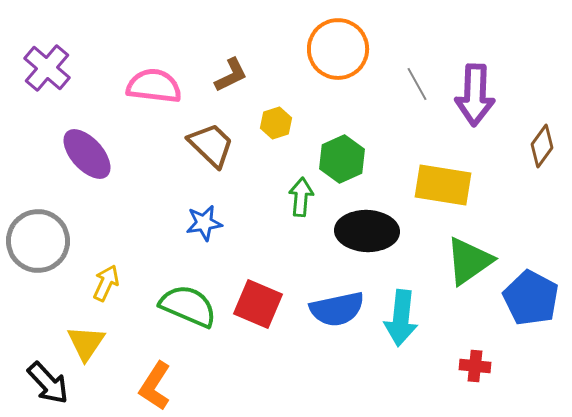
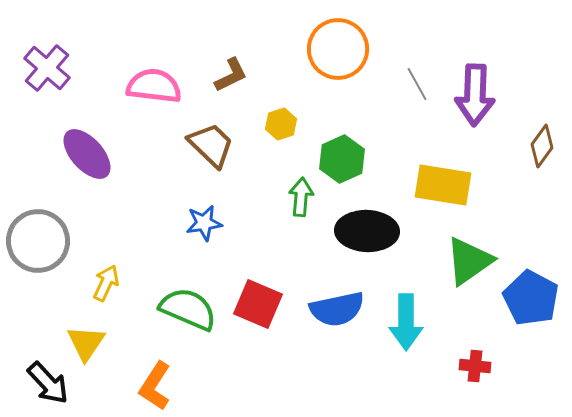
yellow hexagon: moved 5 px right, 1 px down
green semicircle: moved 3 px down
cyan arrow: moved 5 px right, 4 px down; rotated 6 degrees counterclockwise
